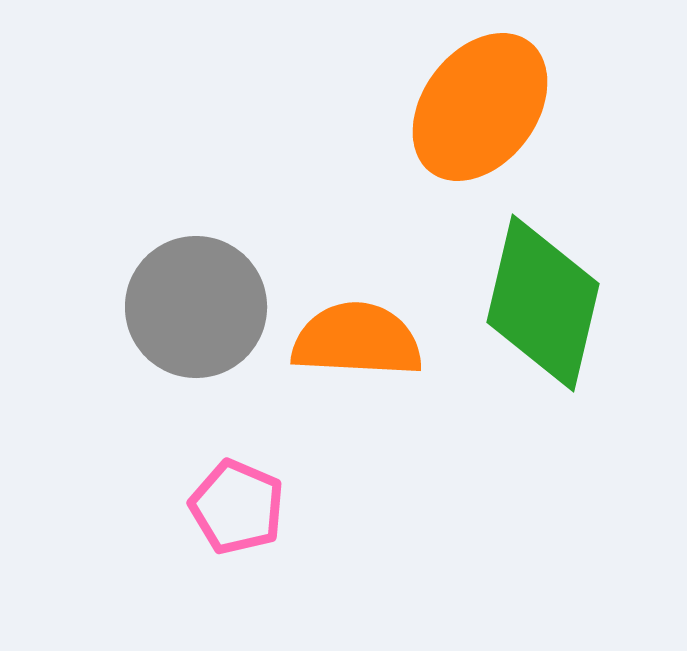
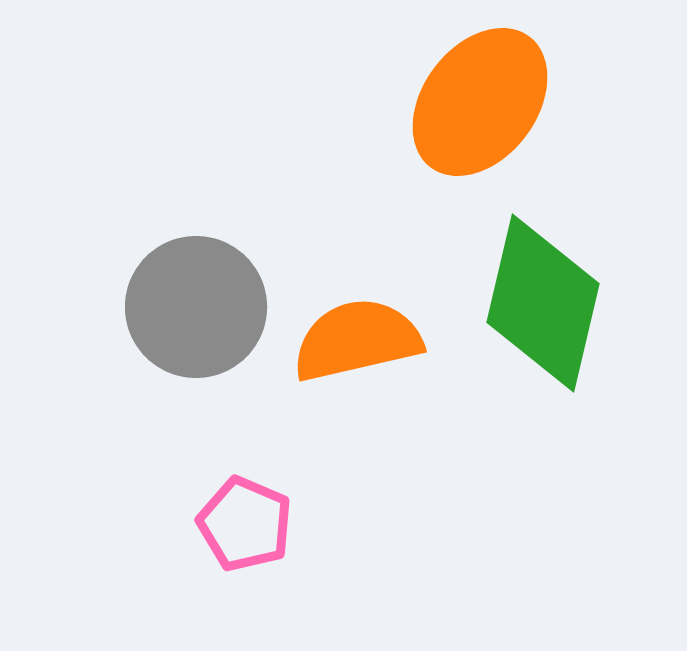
orange ellipse: moved 5 px up
orange semicircle: rotated 16 degrees counterclockwise
pink pentagon: moved 8 px right, 17 px down
